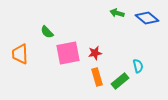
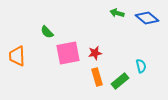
orange trapezoid: moved 3 px left, 2 px down
cyan semicircle: moved 3 px right
